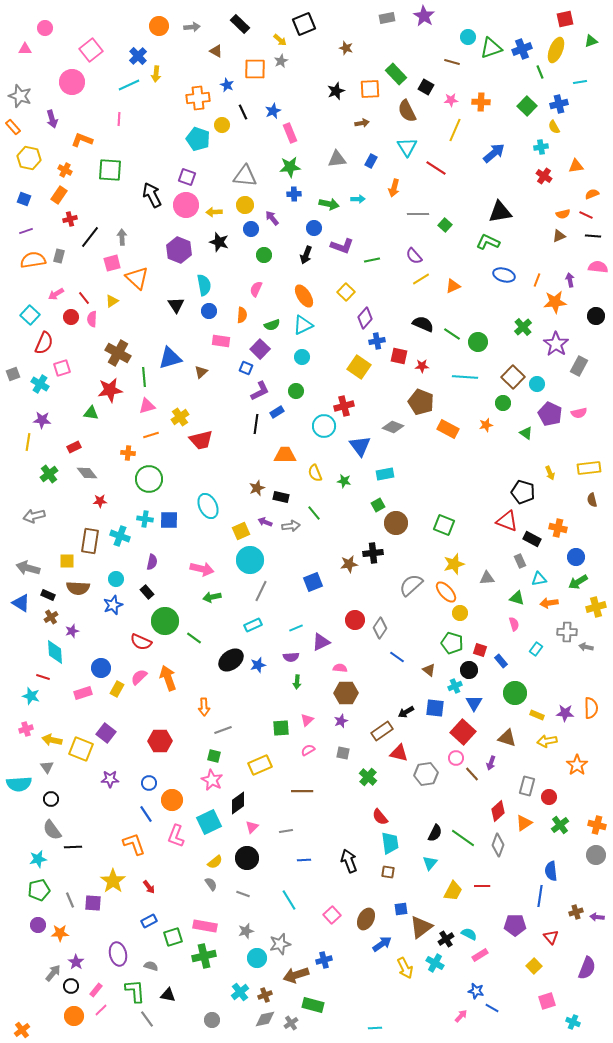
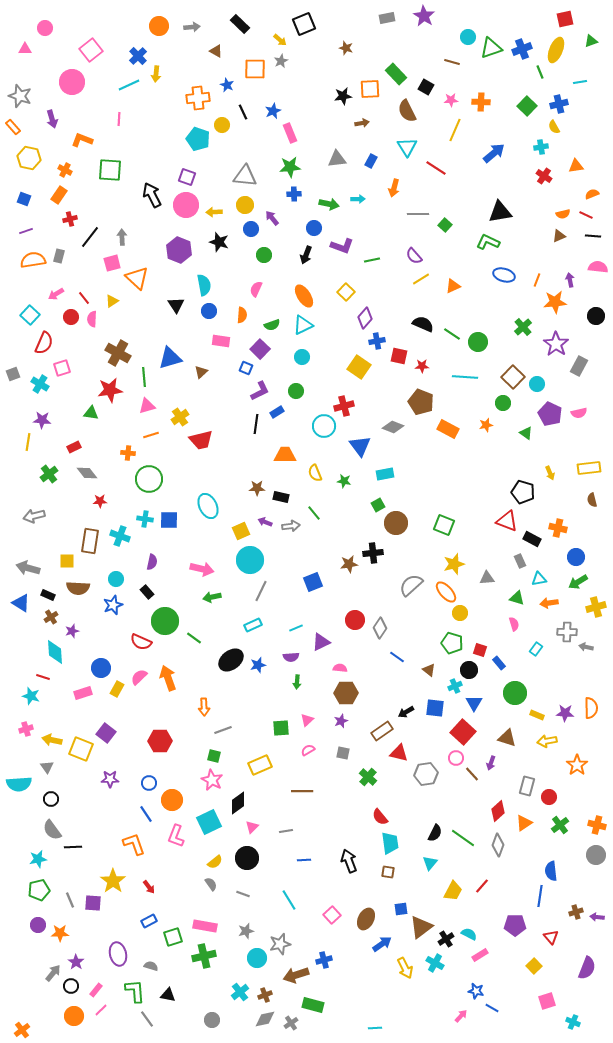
black star at (336, 91): moved 7 px right, 5 px down; rotated 12 degrees clockwise
brown star at (257, 488): rotated 21 degrees clockwise
blue rectangle at (501, 661): moved 2 px left, 2 px down
red line at (482, 886): rotated 49 degrees counterclockwise
